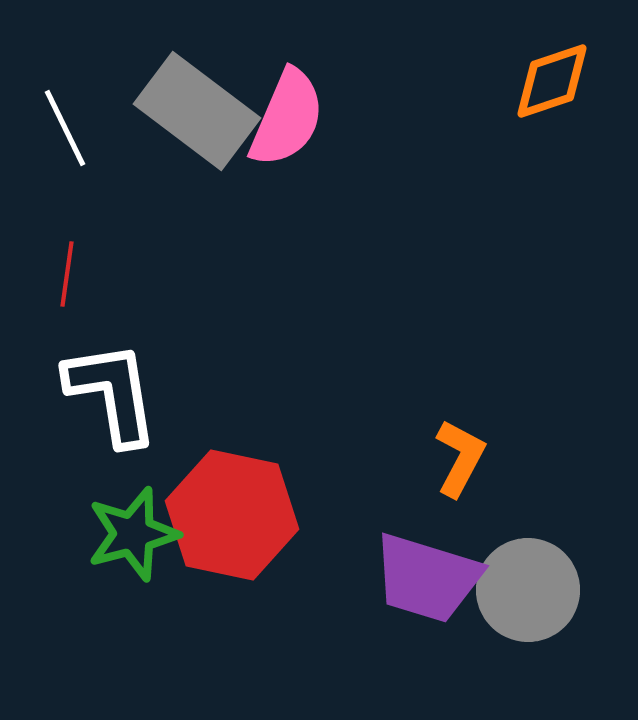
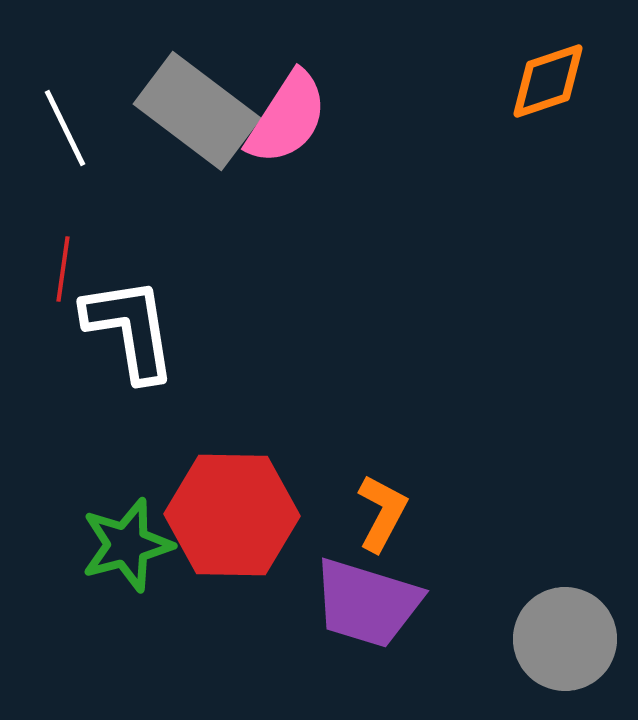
orange diamond: moved 4 px left
pink semicircle: rotated 10 degrees clockwise
red line: moved 4 px left, 5 px up
white L-shape: moved 18 px right, 64 px up
orange L-shape: moved 78 px left, 55 px down
red hexagon: rotated 11 degrees counterclockwise
green star: moved 6 px left, 11 px down
purple trapezoid: moved 60 px left, 25 px down
gray circle: moved 37 px right, 49 px down
